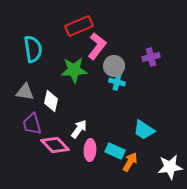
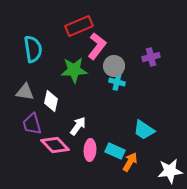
white arrow: moved 1 px left, 3 px up
white star: moved 4 px down
